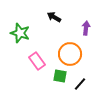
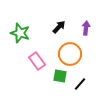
black arrow: moved 5 px right, 10 px down; rotated 104 degrees clockwise
